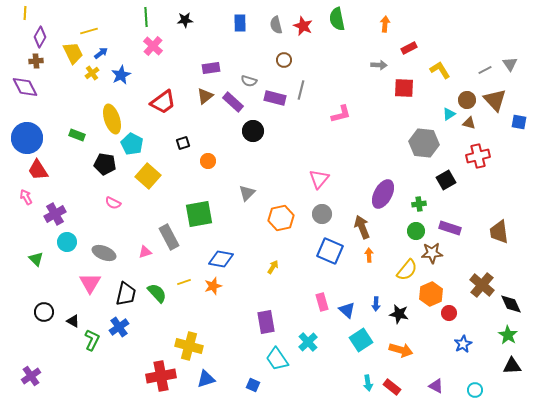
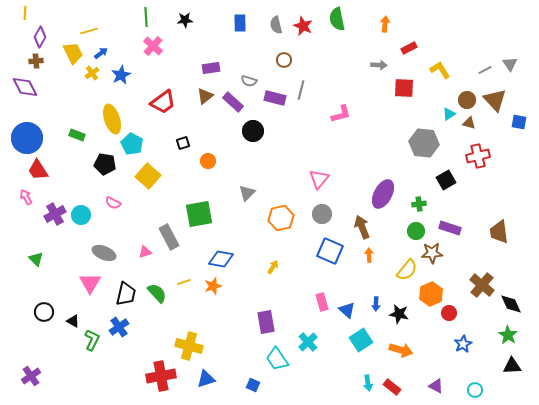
cyan circle at (67, 242): moved 14 px right, 27 px up
